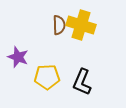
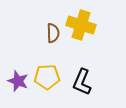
brown semicircle: moved 6 px left, 8 px down
purple star: moved 24 px down
